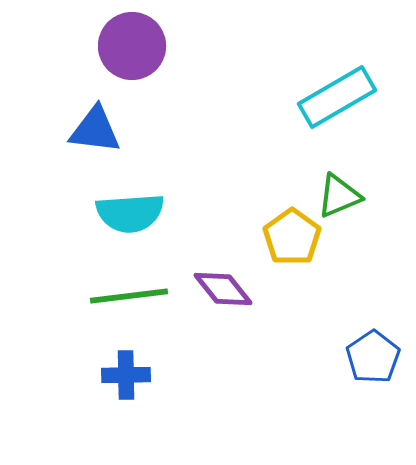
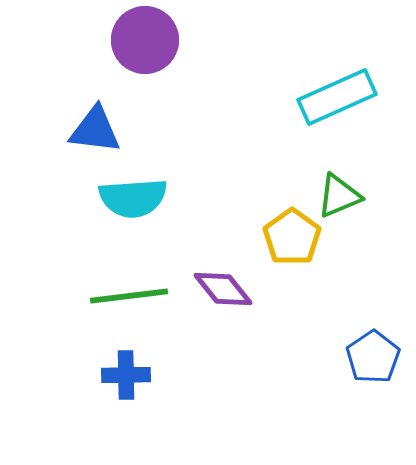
purple circle: moved 13 px right, 6 px up
cyan rectangle: rotated 6 degrees clockwise
cyan semicircle: moved 3 px right, 15 px up
